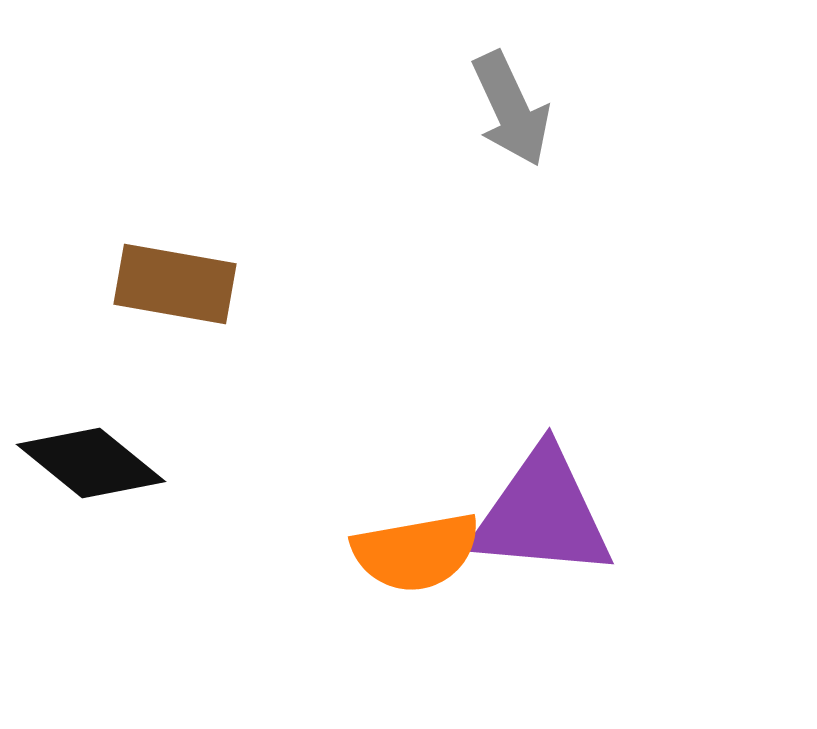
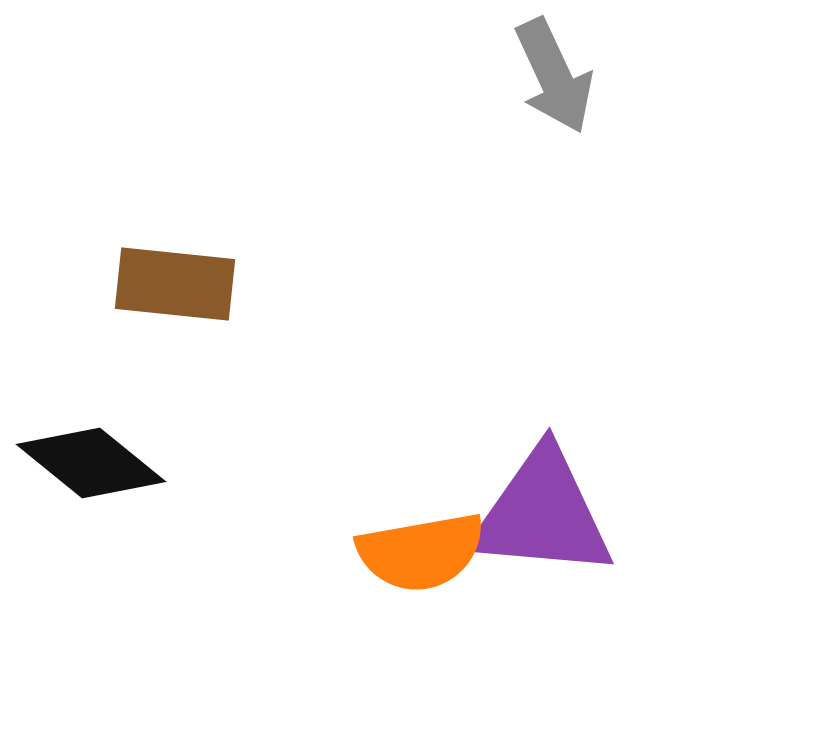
gray arrow: moved 43 px right, 33 px up
brown rectangle: rotated 4 degrees counterclockwise
orange semicircle: moved 5 px right
